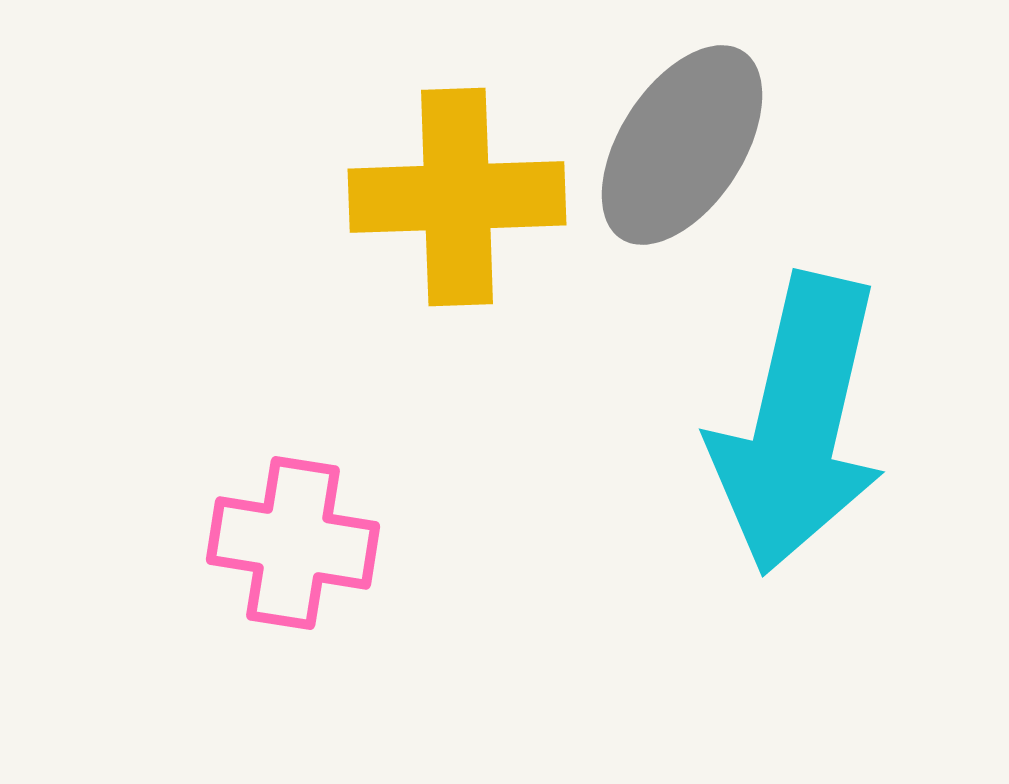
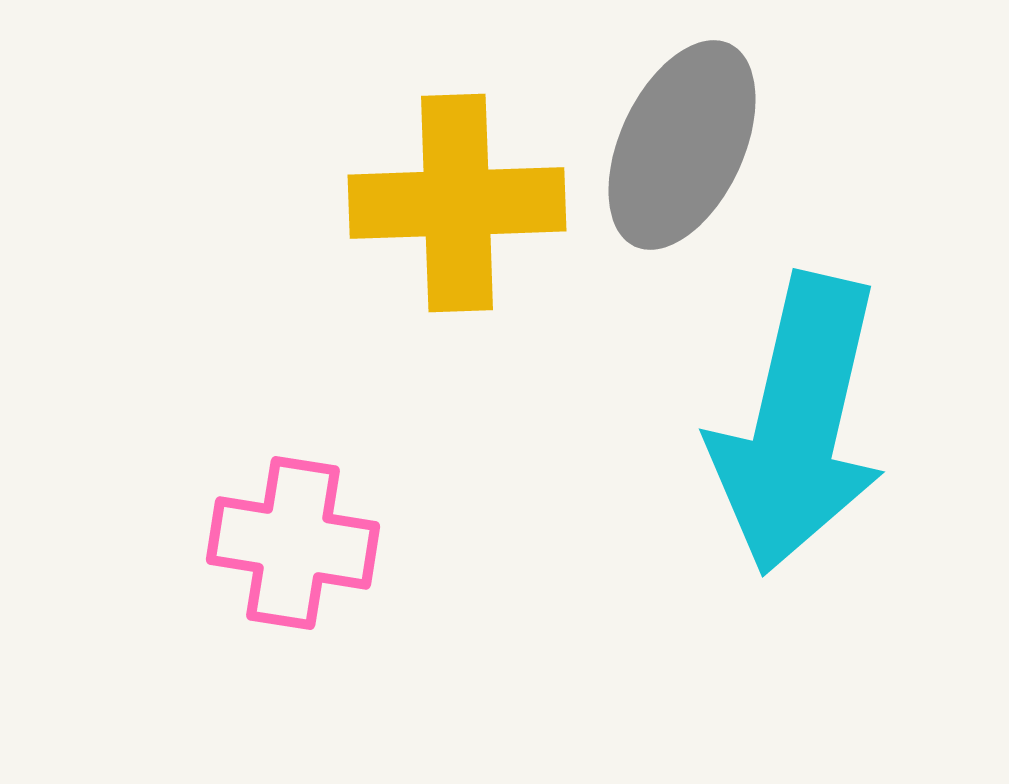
gray ellipse: rotated 8 degrees counterclockwise
yellow cross: moved 6 px down
